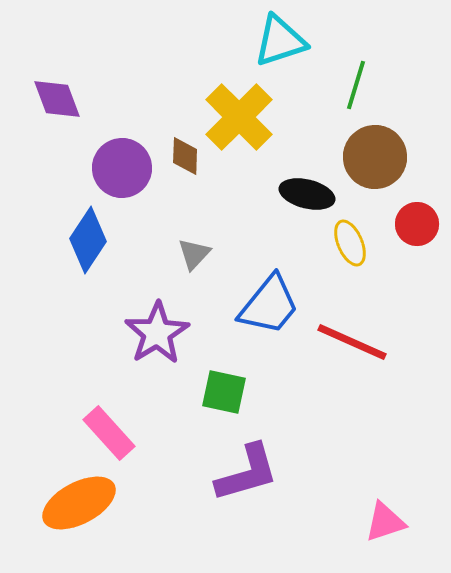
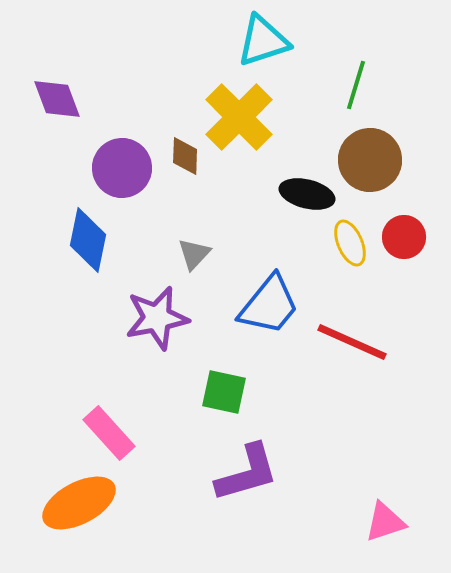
cyan triangle: moved 17 px left
brown circle: moved 5 px left, 3 px down
red circle: moved 13 px left, 13 px down
blue diamond: rotated 22 degrees counterclockwise
purple star: moved 15 px up; rotated 20 degrees clockwise
